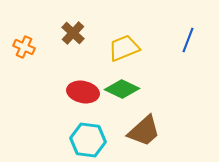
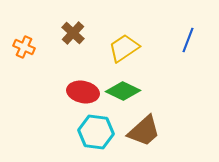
yellow trapezoid: rotated 12 degrees counterclockwise
green diamond: moved 1 px right, 2 px down
cyan hexagon: moved 8 px right, 8 px up
